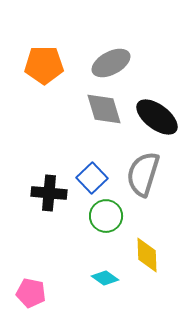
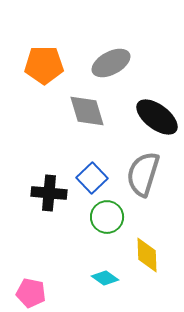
gray diamond: moved 17 px left, 2 px down
green circle: moved 1 px right, 1 px down
